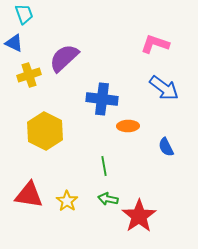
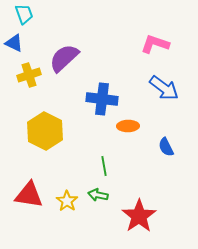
green arrow: moved 10 px left, 4 px up
